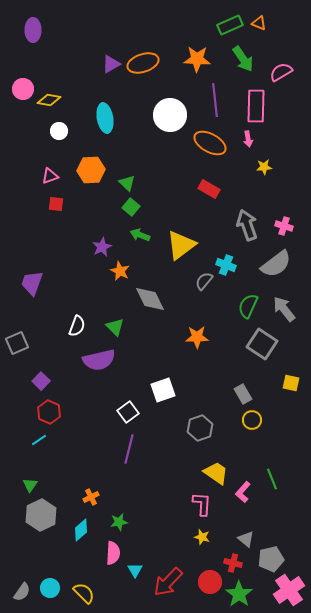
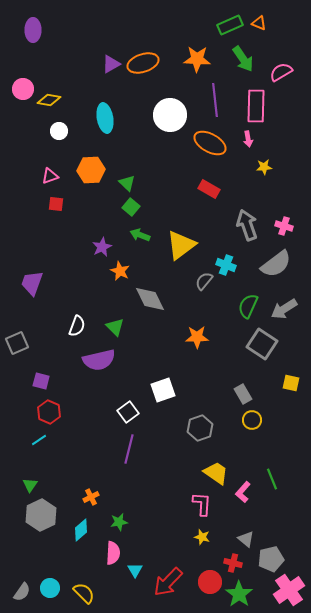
gray arrow at (284, 309): rotated 84 degrees counterclockwise
purple square at (41, 381): rotated 30 degrees counterclockwise
